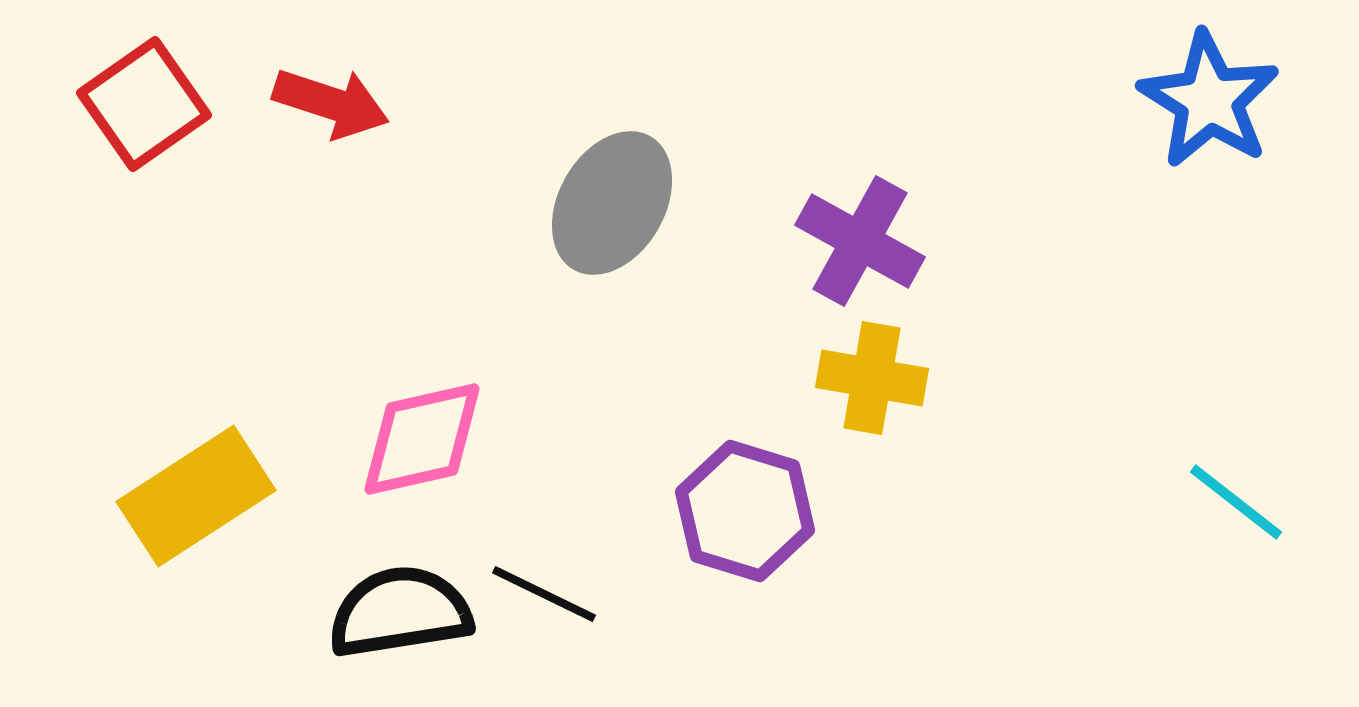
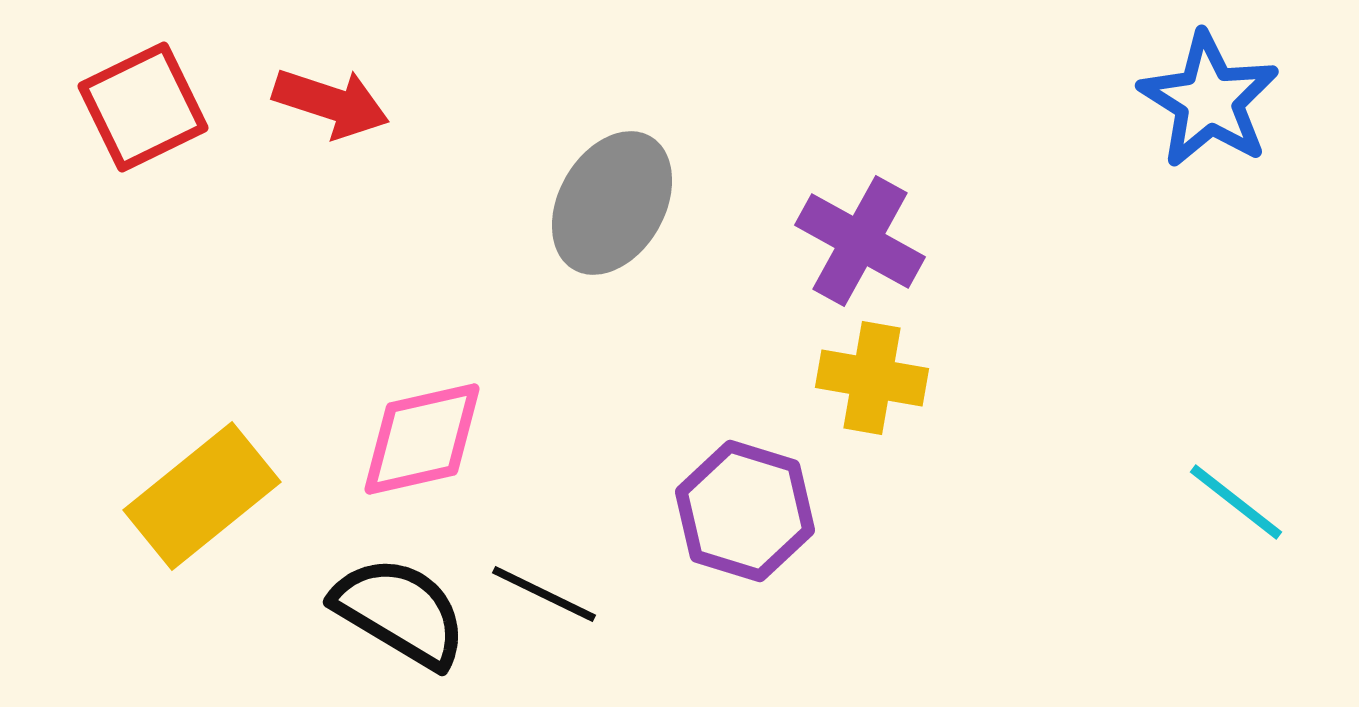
red square: moved 1 px left, 3 px down; rotated 9 degrees clockwise
yellow rectangle: moved 6 px right; rotated 6 degrees counterclockwise
black semicircle: rotated 40 degrees clockwise
